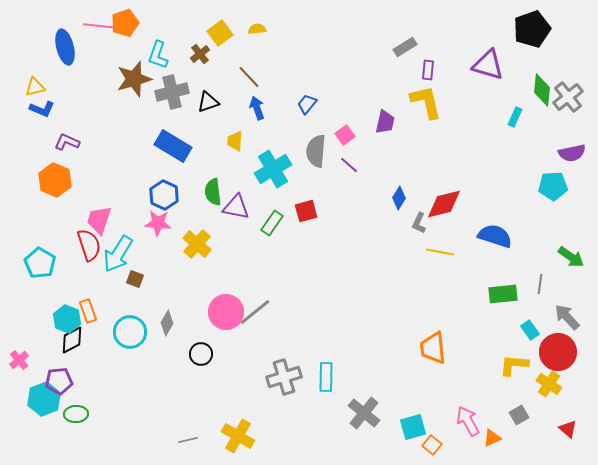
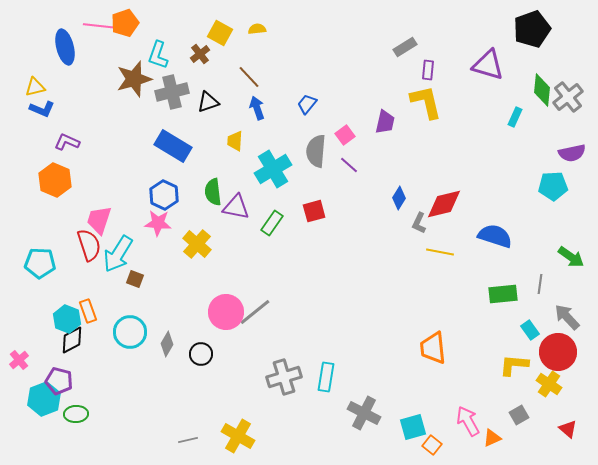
yellow square at (220, 33): rotated 25 degrees counterclockwise
red square at (306, 211): moved 8 px right
cyan pentagon at (40, 263): rotated 28 degrees counterclockwise
gray diamond at (167, 323): moved 21 px down
cyan rectangle at (326, 377): rotated 8 degrees clockwise
purple pentagon at (59, 381): rotated 20 degrees clockwise
gray cross at (364, 413): rotated 12 degrees counterclockwise
